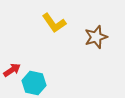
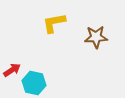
yellow L-shape: rotated 115 degrees clockwise
brown star: rotated 15 degrees clockwise
